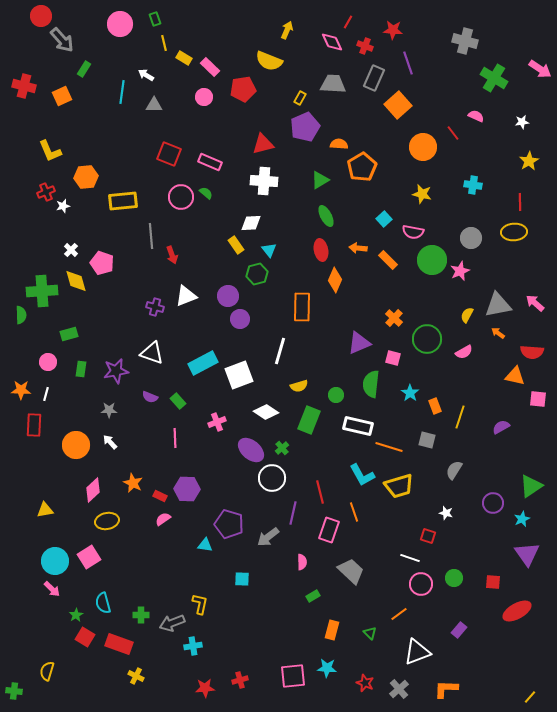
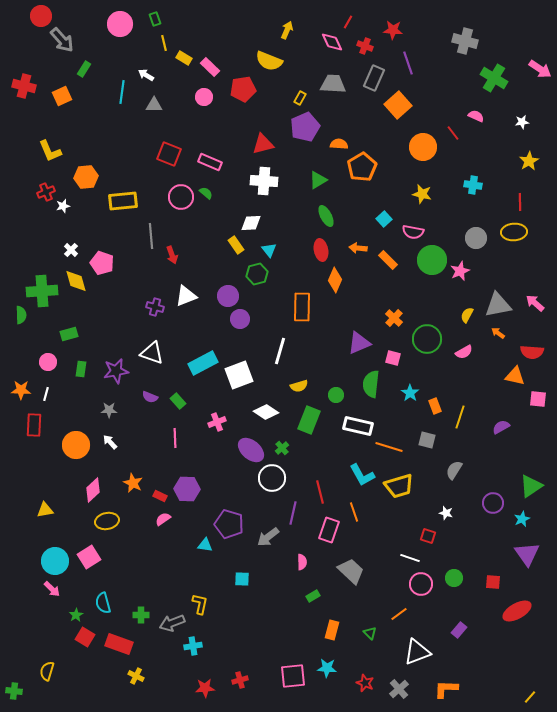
green triangle at (320, 180): moved 2 px left
gray circle at (471, 238): moved 5 px right
